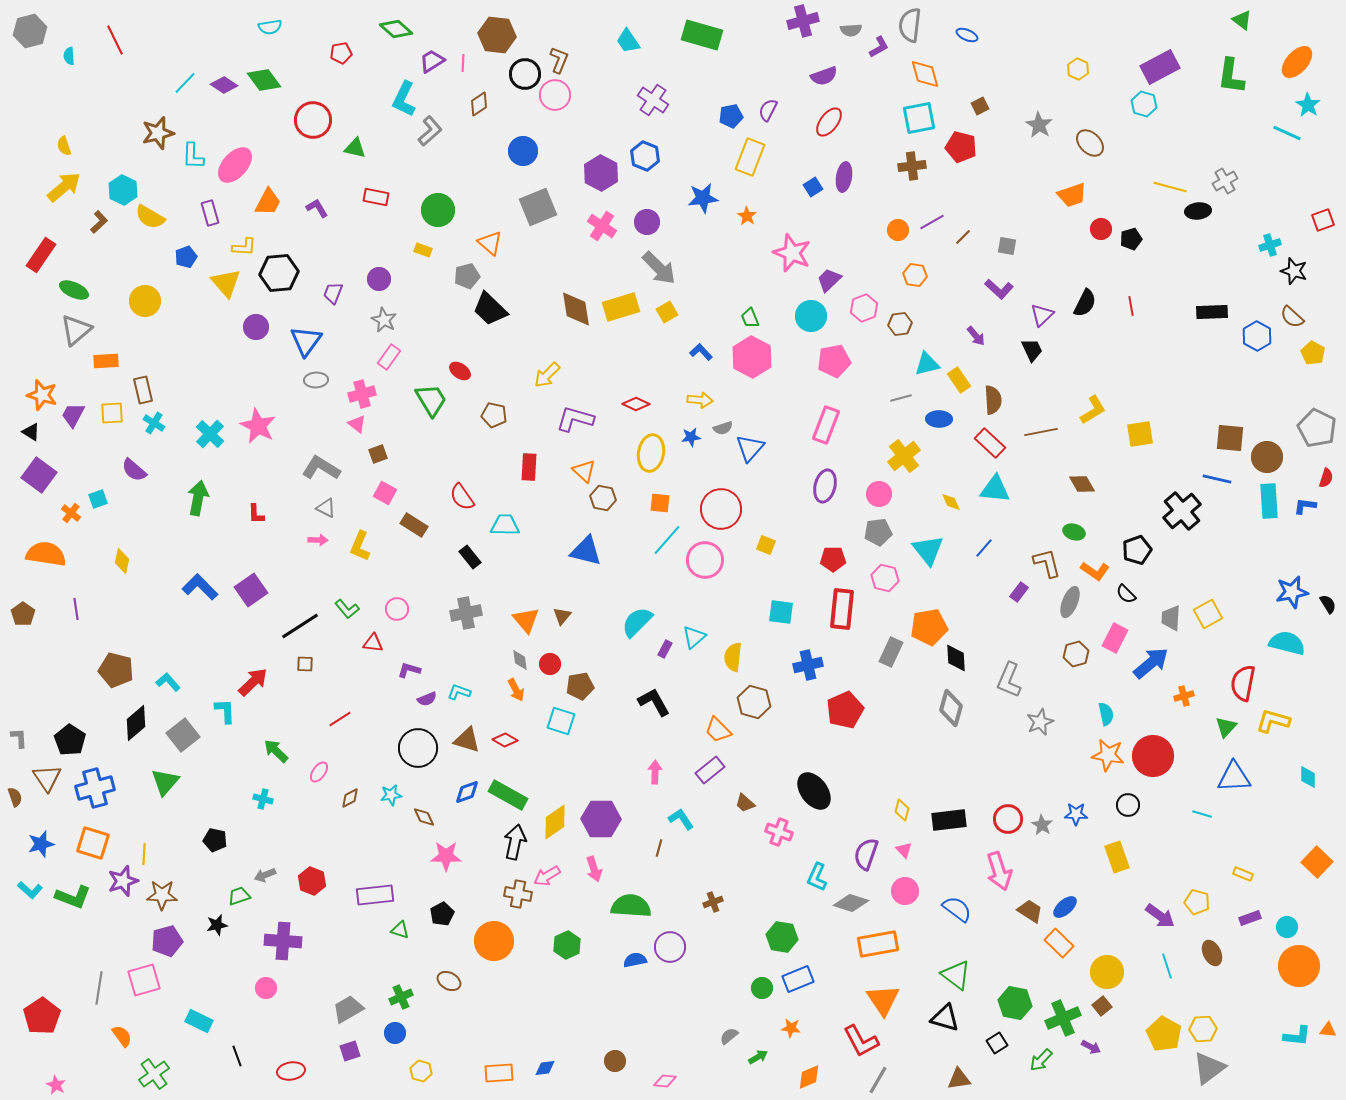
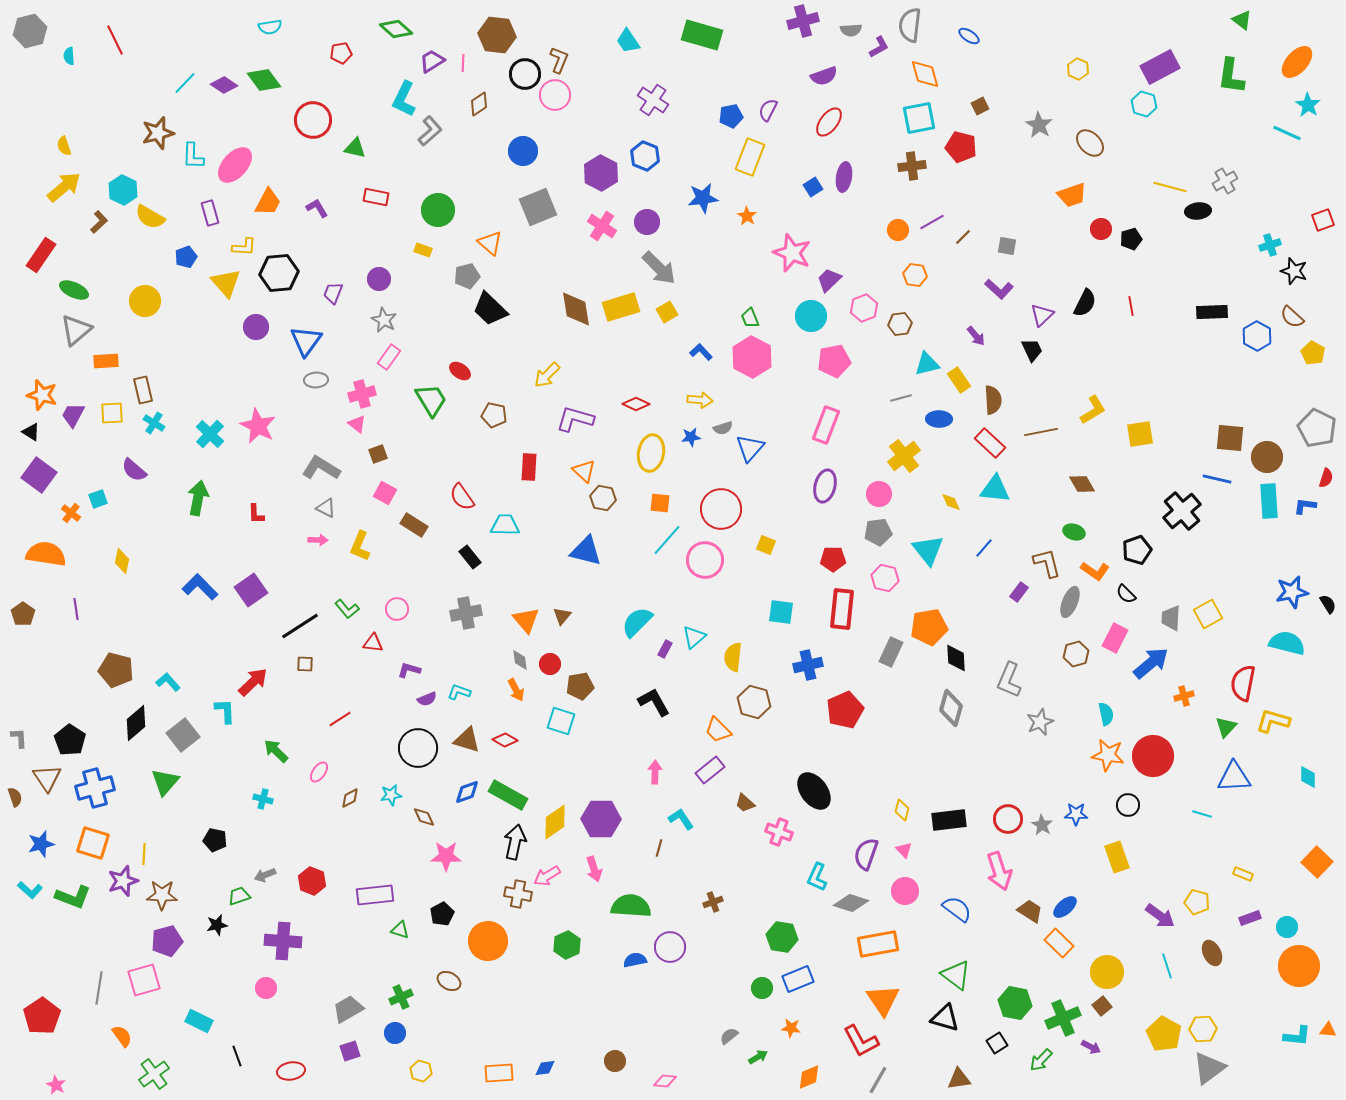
blue ellipse at (967, 35): moved 2 px right, 1 px down; rotated 10 degrees clockwise
orange circle at (494, 941): moved 6 px left
